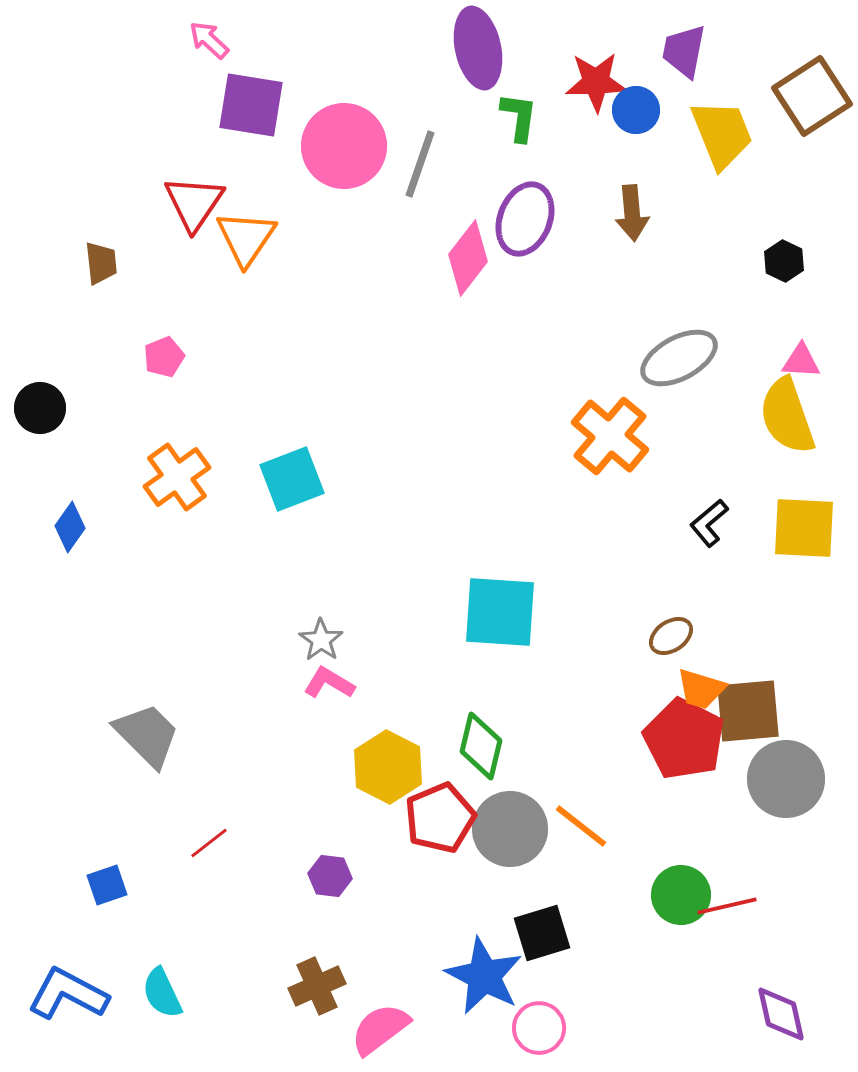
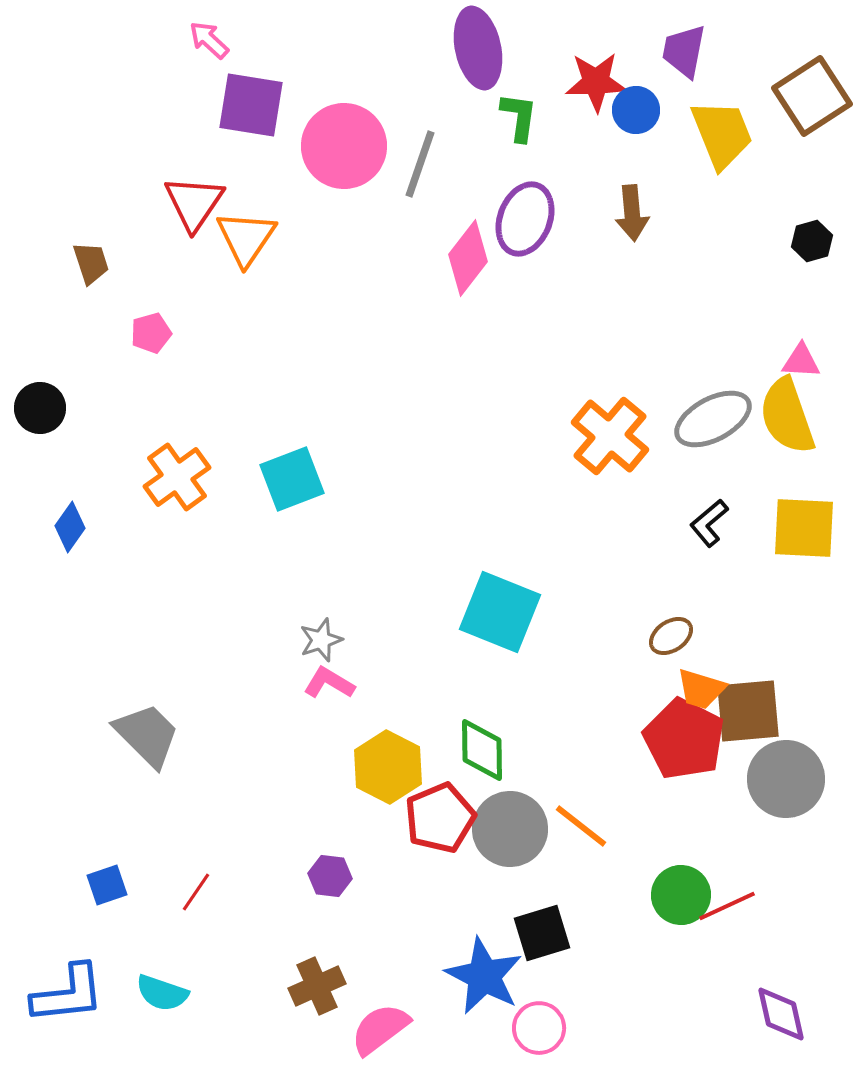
black hexagon at (784, 261): moved 28 px right, 20 px up; rotated 18 degrees clockwise
brown trapezoid at (101, 263): moved 10 px left; rotated 12 degrees counterclockwise
pink pentagon at (164, 357): moved 13 px left, 24 px up; rotated 6 degrees clockwise
gray ellipse at (679, 358): moved 34 px right, 61 px down
cyan square at (500, 612): rotated 18 degrees clockwise
gray star at (321, 640): rotated 18 degrees clockwise
green diamond at (481, 746): moved 1 px right, 4 px down; rotated 14 degrees counterclockwise
red line at (209, 843): moved 13 px left, 49 px down; rotated 18 degrees counterclockwise
red line at (727, 906): rotated 12 degrees counterclockwise
cyan semicircle at (162, 993): rotated 46 degrees counterclockwise
blue L-shape at (68, 994): rotated 146 degrees clockwise
